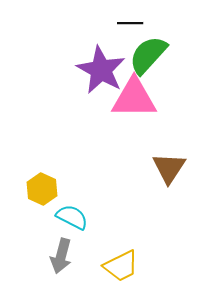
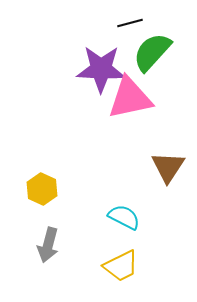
black line: rotated 15 degrees counterclockwise
green semicircle: moved 4 px right, 3 px up
purple star: moved 1 px up; rotated 27 degrees counterclockwise
pink triangle: moved 4 px left; rotated 12 degrees counterclockwise
brown triangle: moved 1 px left, 1 px up
cyan semicircle: moved 52 px right
gray arrow: moved 13 px left, 11 px up
